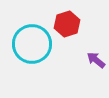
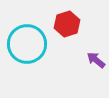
cyan circle: moved 5 px left
